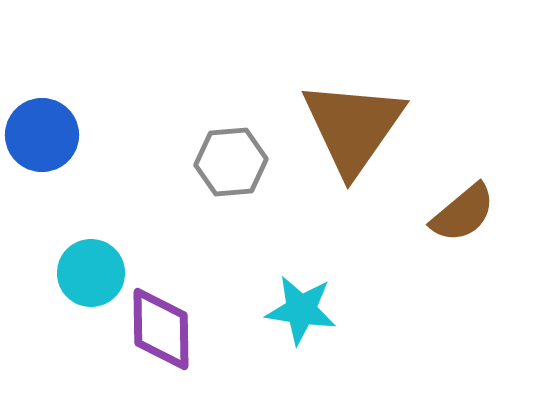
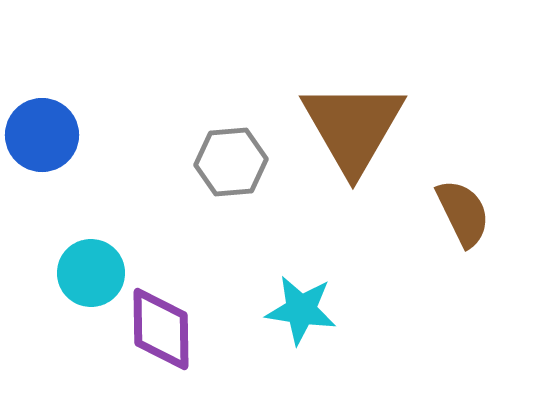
brown triangle: rotated 5 degrees counterclockwise
brown semicircle: rotated 76 degrees counterclockwise
